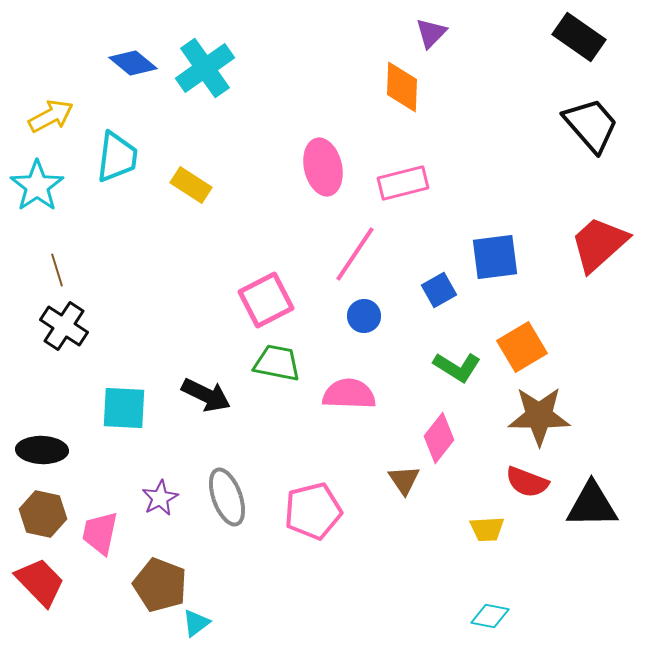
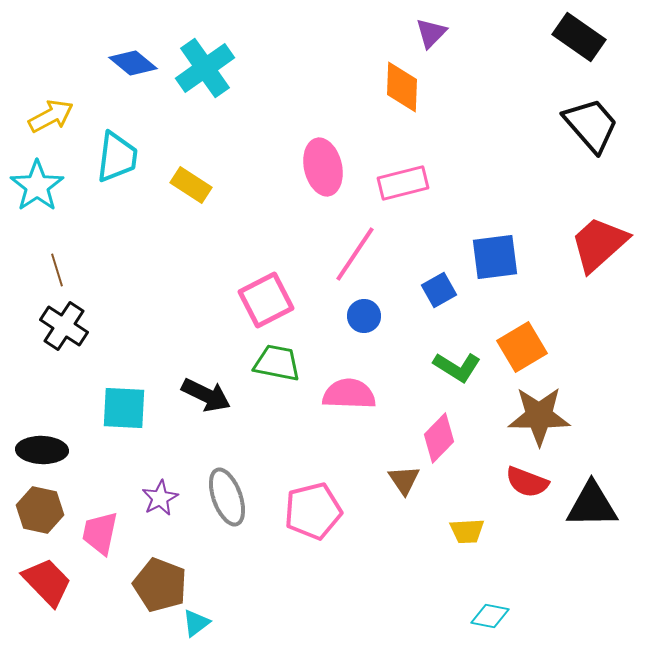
pink diamond at (439, 438): rotated 6 degrees clockwise
brown hexagon at (43, 514): moved 3 px left, 4 px up
yellow trapezoid at (487, 529): moved 20 px left, 2 px down
red trapezoid at (40, 582): moved 7 px right
